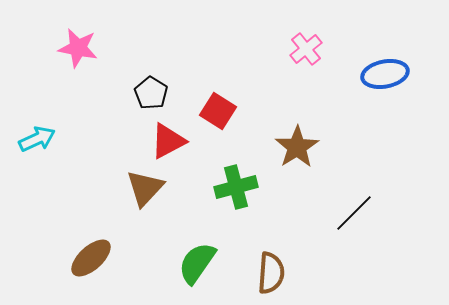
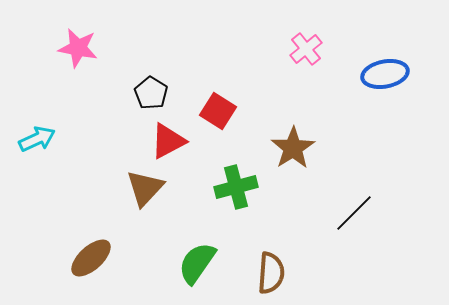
brown star: moved 4 px left, 1 px down
